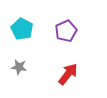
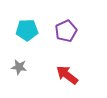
cyan pentagon: moved 5 px right, 1 px down; rotated 30 degrees counterclockwise
red arrow: moved 1 px left, 1 px down; rotated 90 degrees counterclockwise
